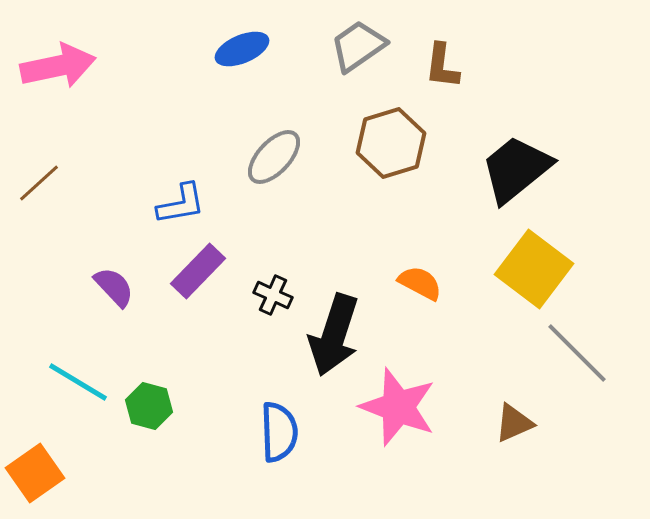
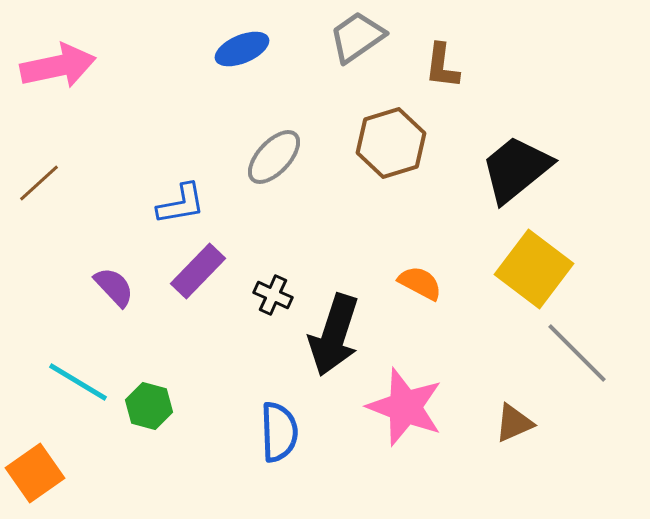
gray trapezoid: moved 1 px left, 9 px up
pink star: moved 7 px right
